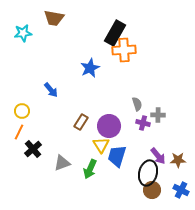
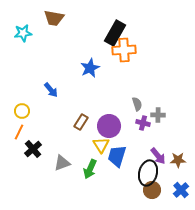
blue cross: rotated 21 degrees clockwise
